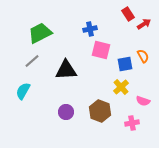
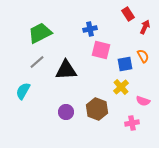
red arrow: moved 1 px right, 3 px down; rotated 32 degrees counterclockwise
gray line: moved 5 px right, 1 px down
brown hexagon: moved 3 px left, 2 px up
